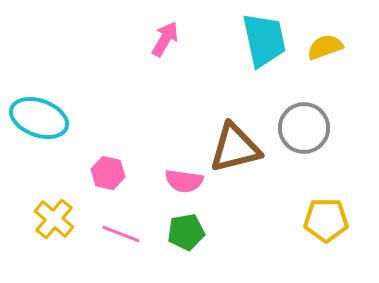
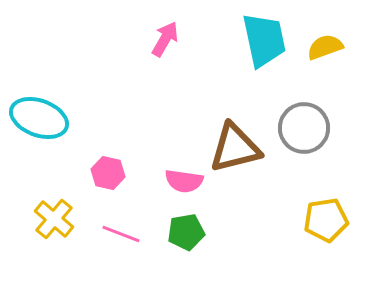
yellow pentagon: rotated 9 degrees counterclockwise
